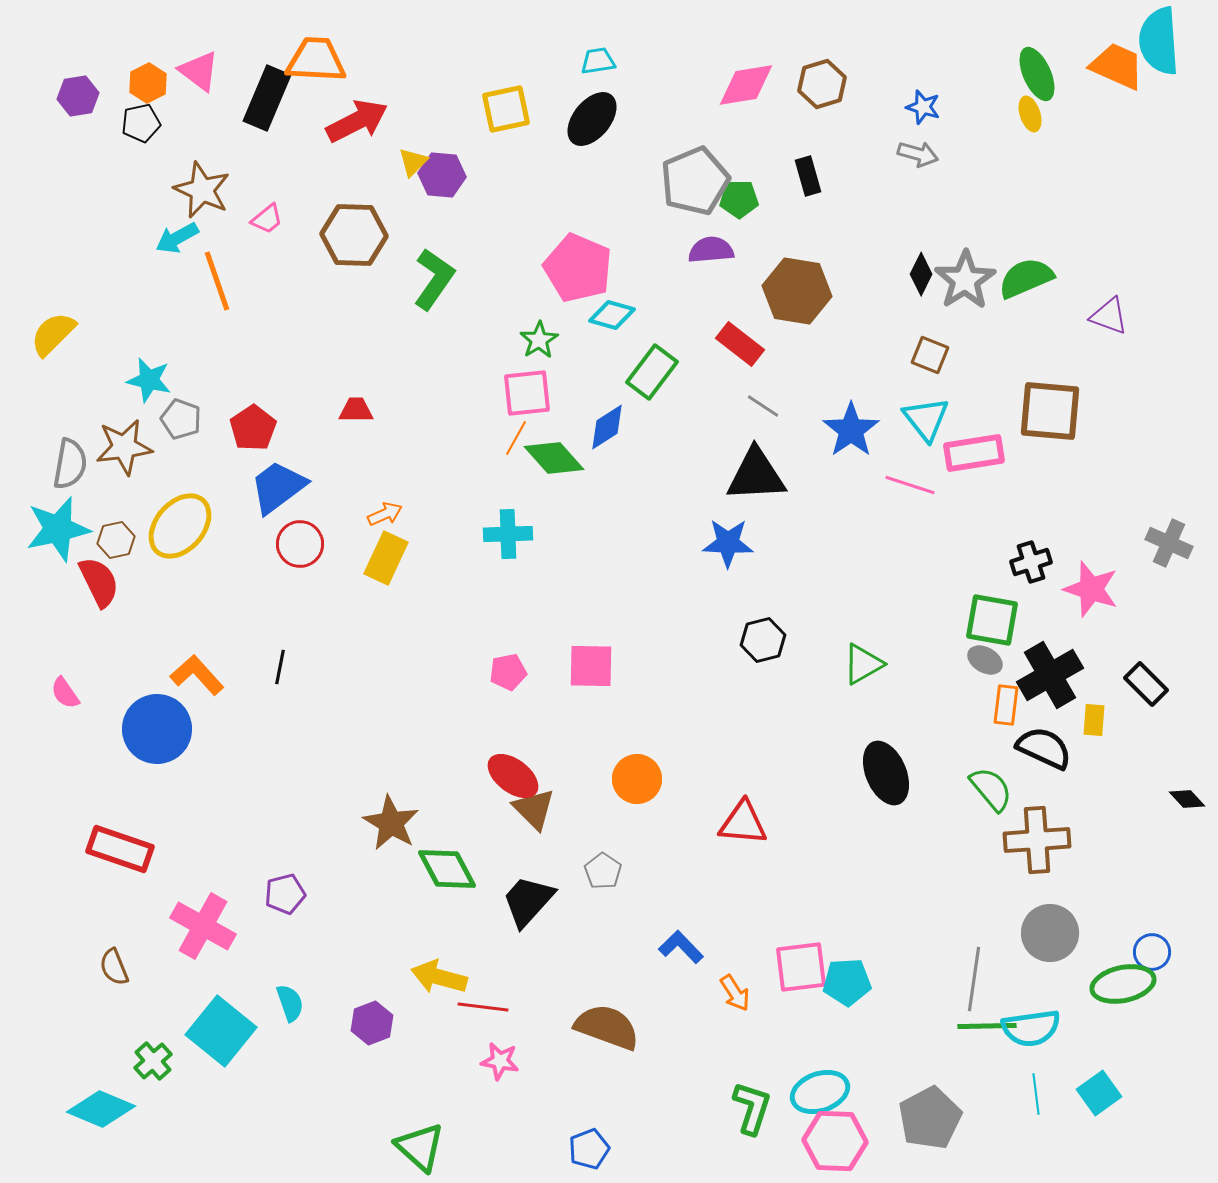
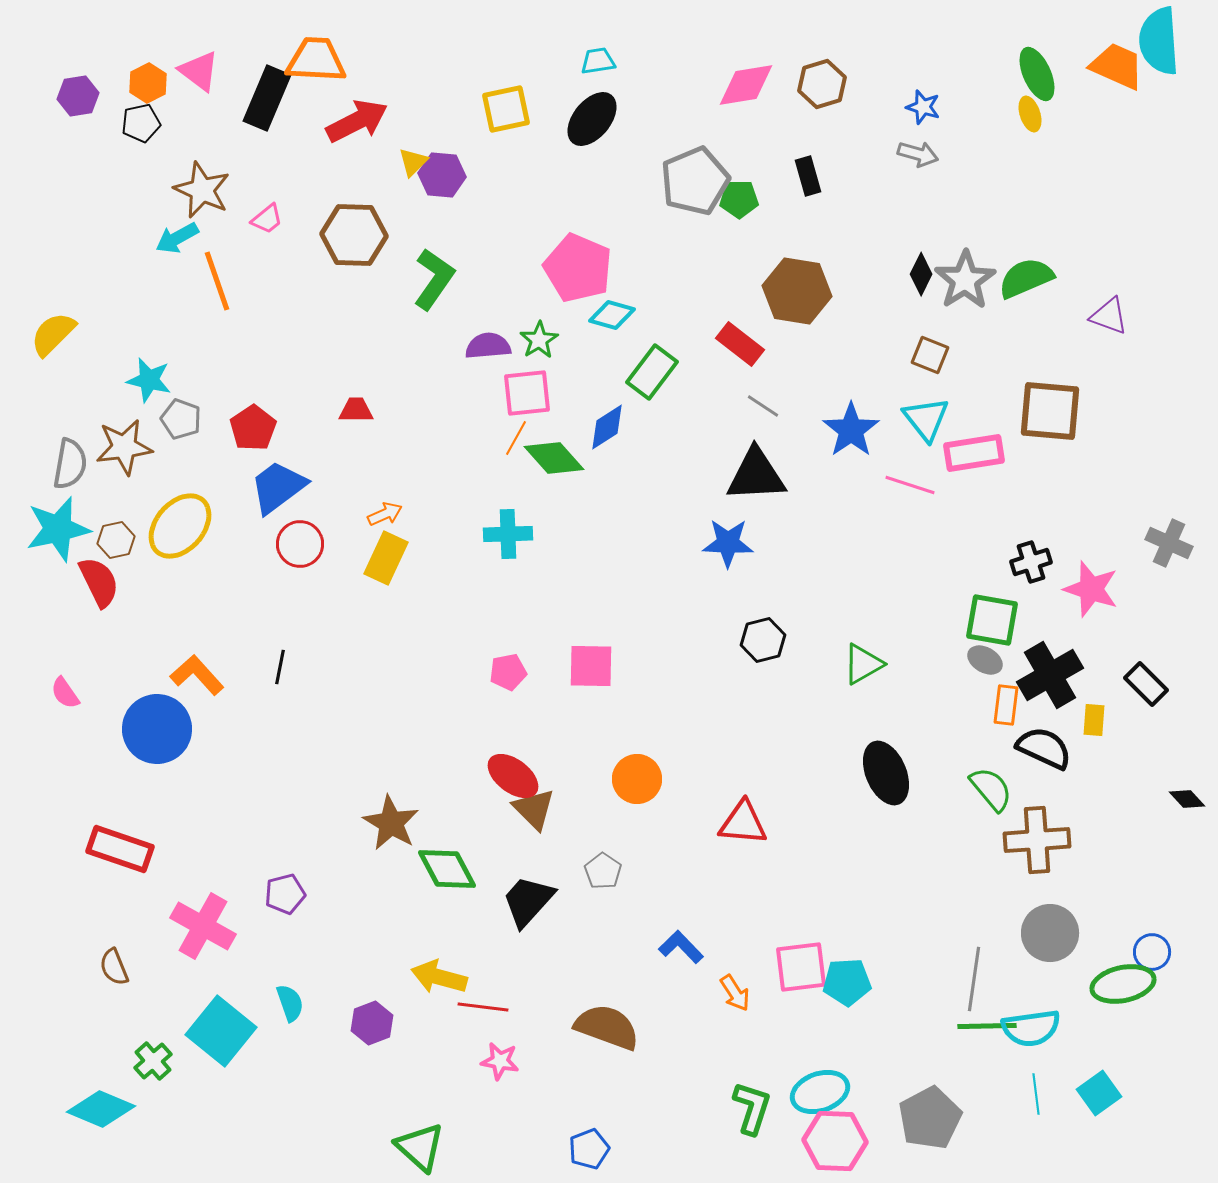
purple semicircle at (711, 250): moved 223 px left, 96 px down
